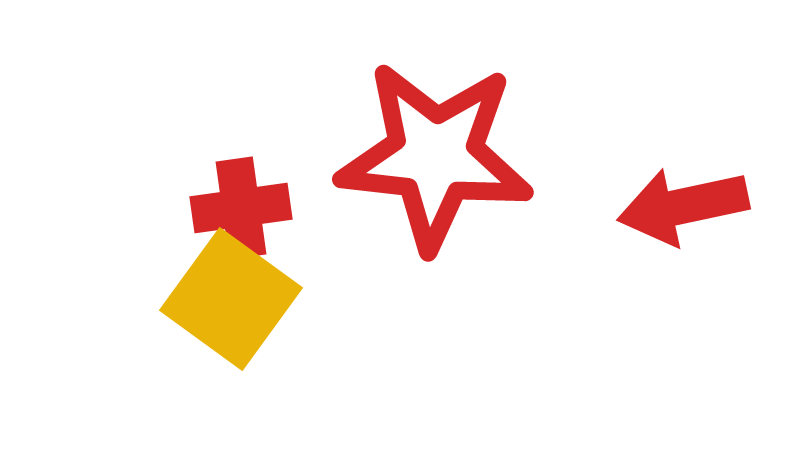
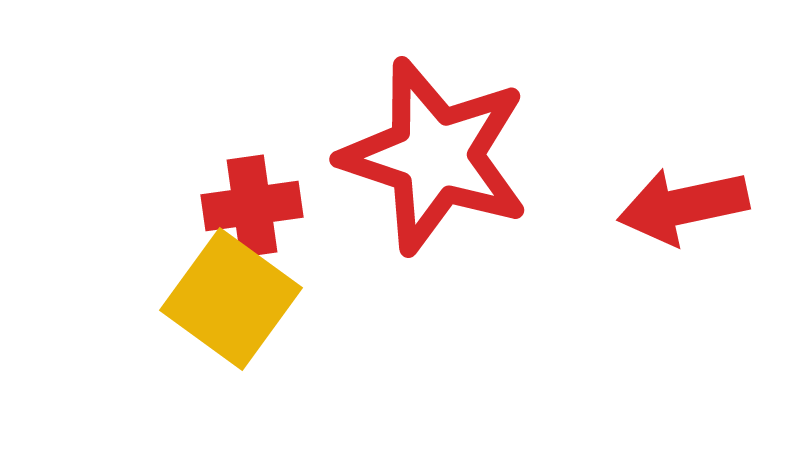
red star: rotated 12 degrees clockwise
red cross: moved 11 px right, 2 px up
